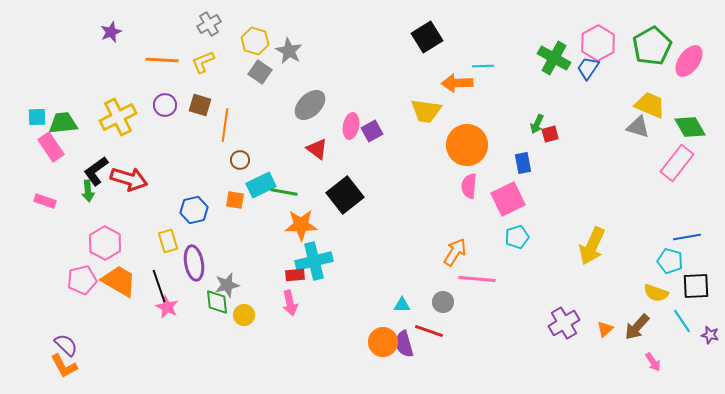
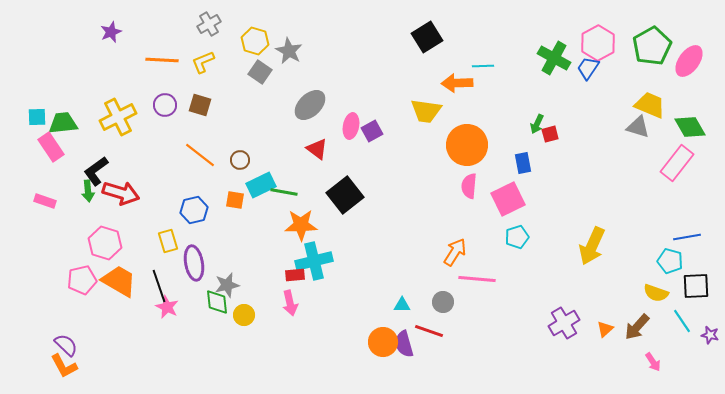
orange line at (225, 125): moved 25 px left, 30 px down; rotated 60 degrees counterclockwise
red arrow at (129, 179): moved 8 px left, 14 px down
pink hexagon at (105, 243): rotated 12 degrees counterclockwise
